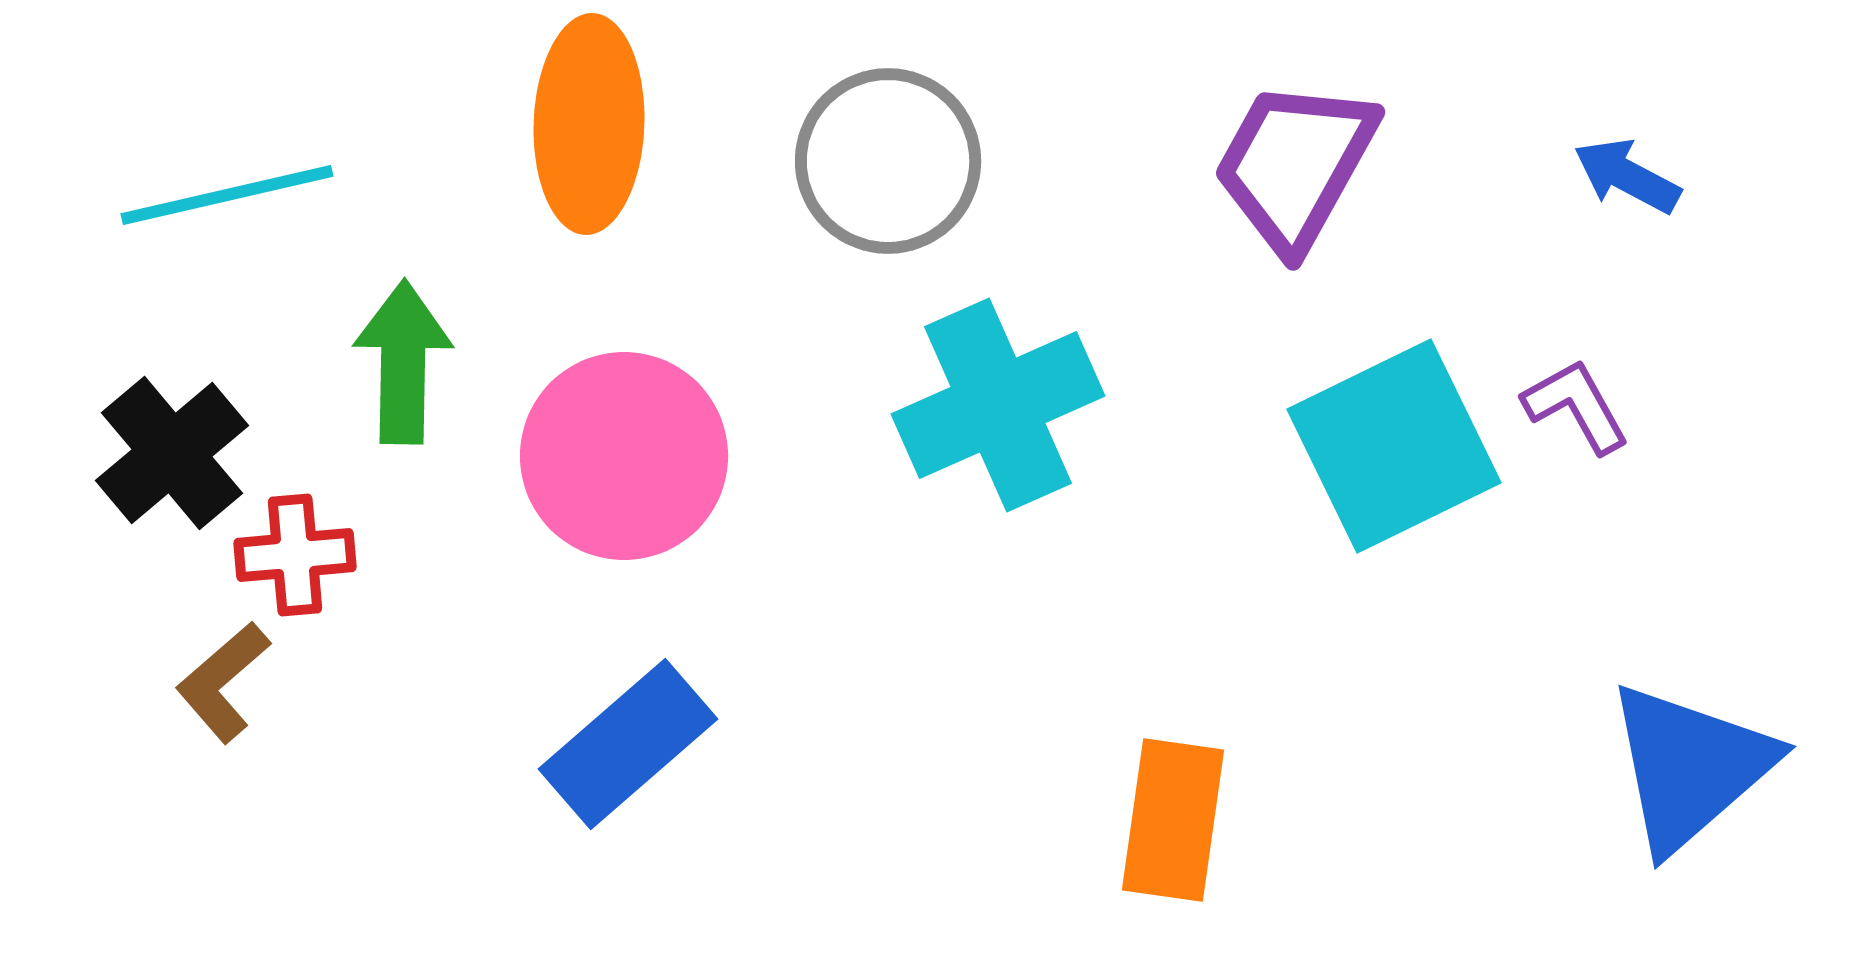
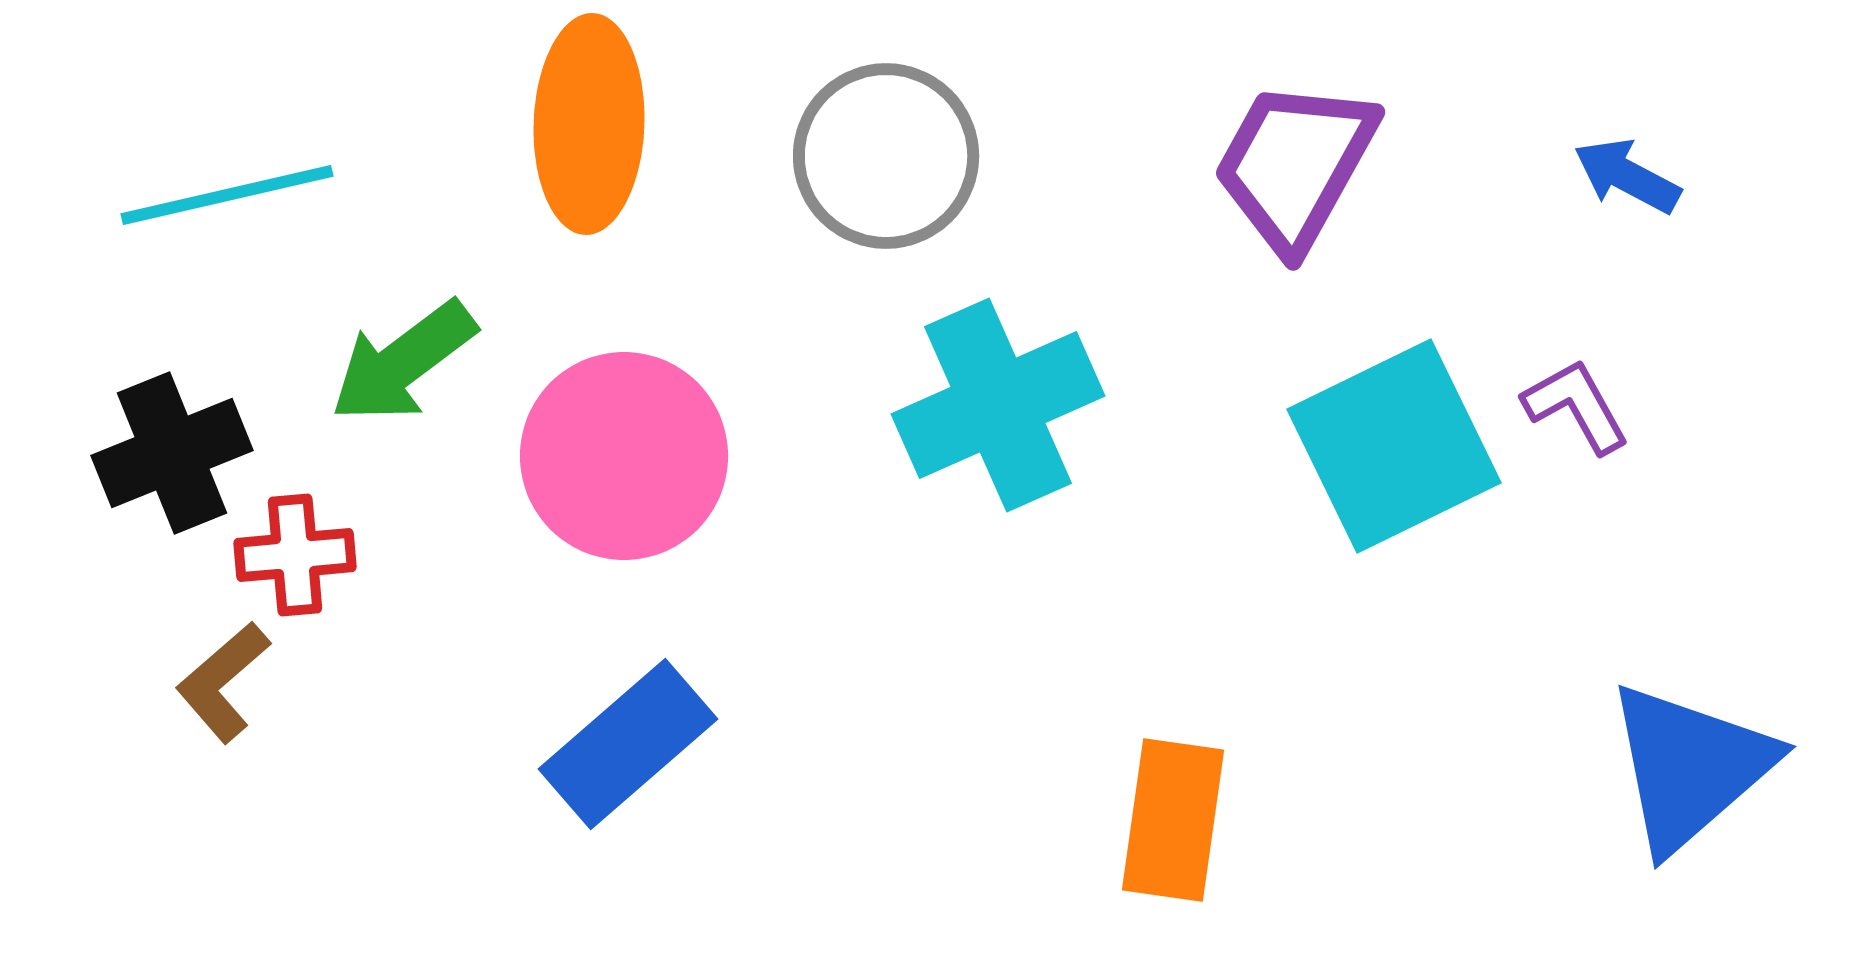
gray circle: moved 2 px left, 5 px up
green arrow: rotated 128 degrees counterclockwise
black cross: rotated 18 degrees clockwise
